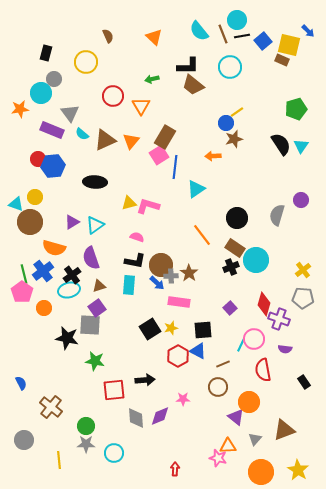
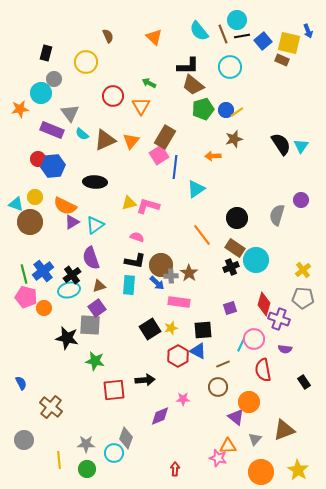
blue arrow at (308, 31): rotated 24 degrees clockwise
yellow square at (289, 45): moved 2 px up
green arrow at (152, 79): moved 3 px left, 4 px down; rotated 40 degrees clockwise
green pentagon at (296, 109): moved 93 px left
blue circle at (226, 123): moved 13 px up
orange semicircle at (54, 248): moved 11 px right, 42 px up; rotated 10 degrees clockwise
pink pentagon at (22, 292): moved 4 px right, 5 px down; rotated 20 degrees counterclockwise
purple square at (230, 308): rotated 24 degrees clockwise
gray diamond at (136, 418): moved 10 px left, 20 px down; rotated 25 degrees clockwise
green circle at (86, 426): moved 1 px right, 43 px down
